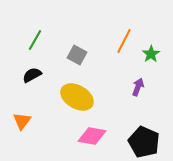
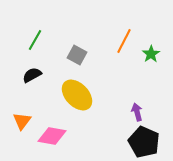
purple arrow: moved 1 px left, 25 px down; rotated 36 degrees counterclockwise
yellow ellipse: moved 2 px up; rotated 16 degrees clockwise
pink diamond: moved 40 px left
